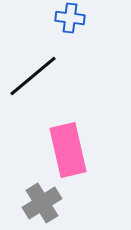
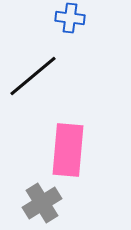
pink rectangle: rotated 18 degrees clockwise
